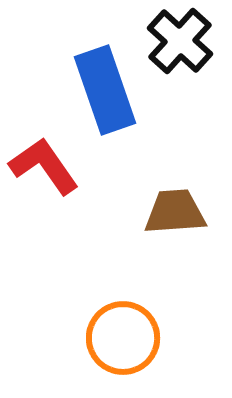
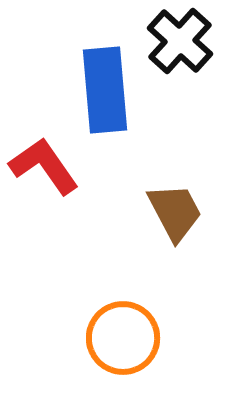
blue rectangle: rotated 14 degrees clockwise
brown trapezoid: rotated 66 degrees clockwise
